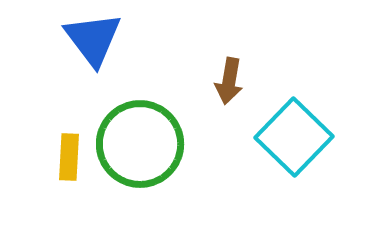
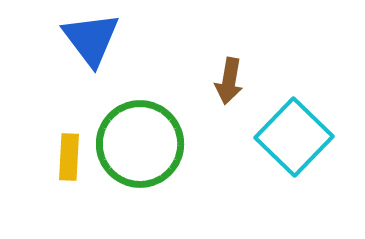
blue triangle: moved 2 px left
